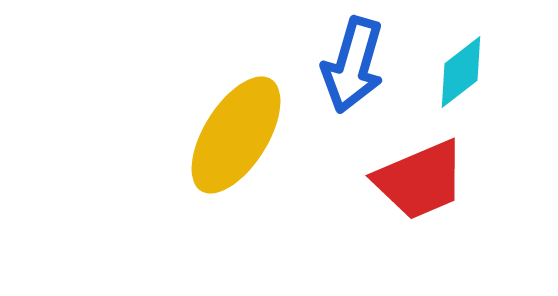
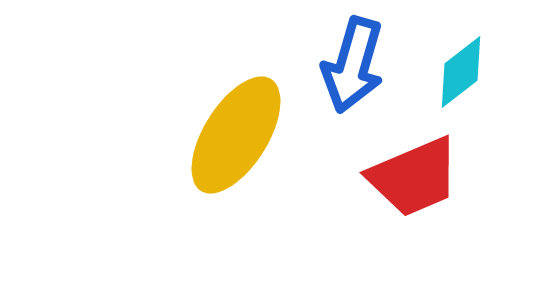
red trapezoid: moved 6 px left, 3 px up
